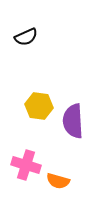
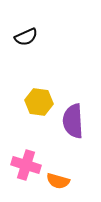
yellow hexagon: moved 4 px up
